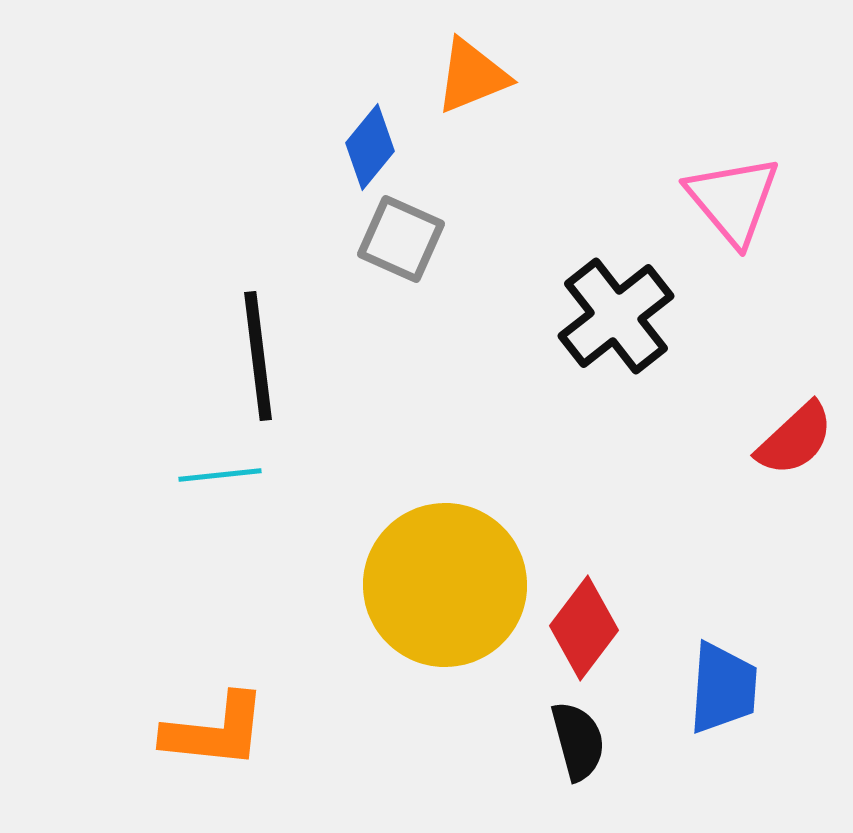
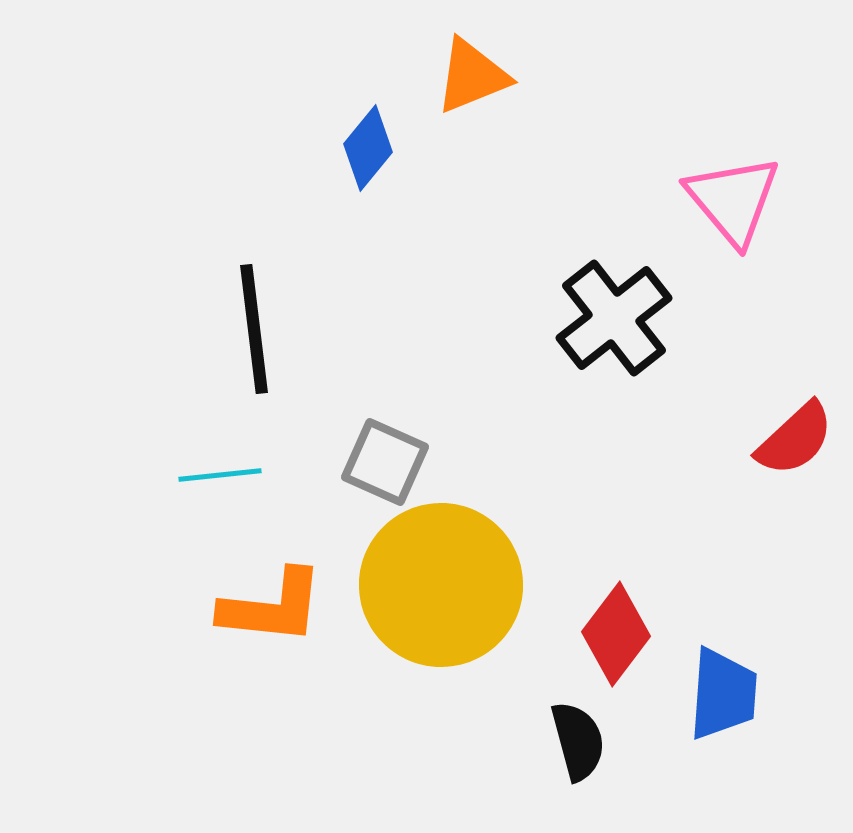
blue diamond: moved 2 px left, 1 px down
gray square: moved 16 px left, 223 px down
black cross: moved 2 px left, 2 px down
black line: moved 4 px left, 27 px up
yellow circle: moved 4 px left
red diamond: moved 32 px right, 6 px down
blue trapezoid: moved 6 px down
orange L-shape: moved 57 px right, 124 px up
